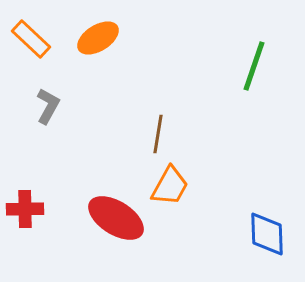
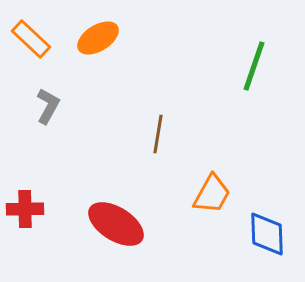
orange trapezoid: moved 42 px right, 8 px down
red ellipse: moved 6 px down
